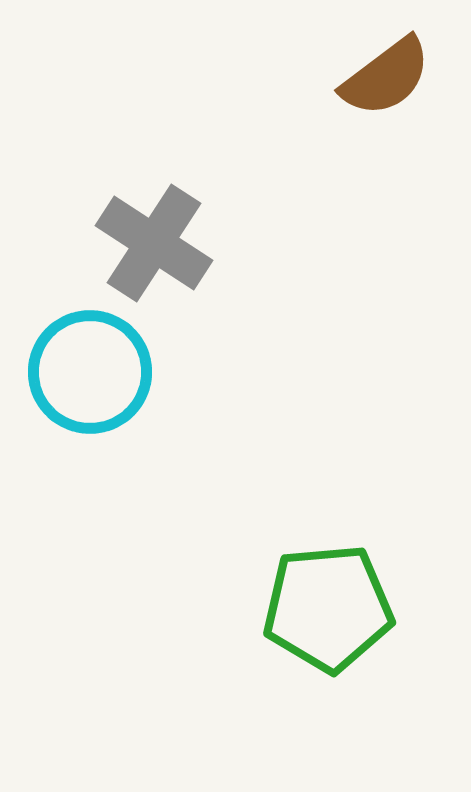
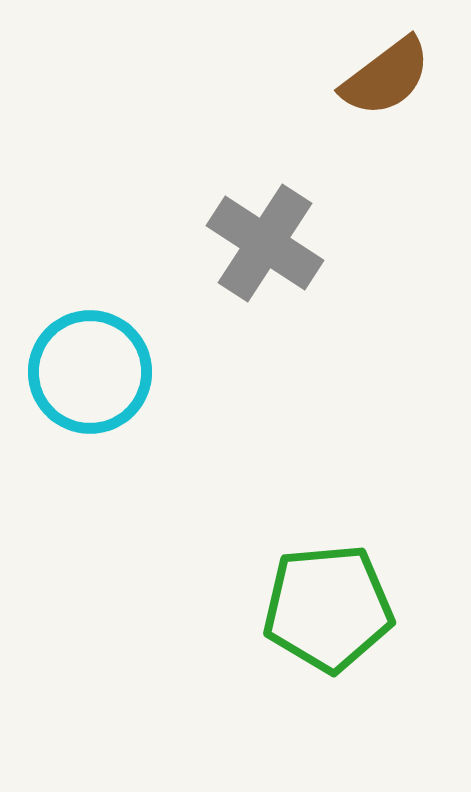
gray cross: moved 111 px right
